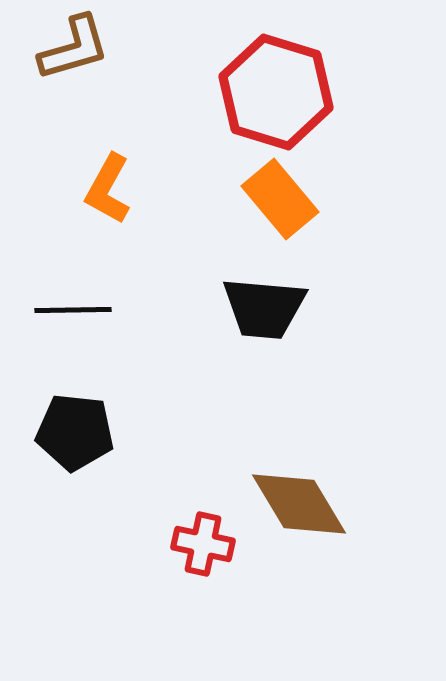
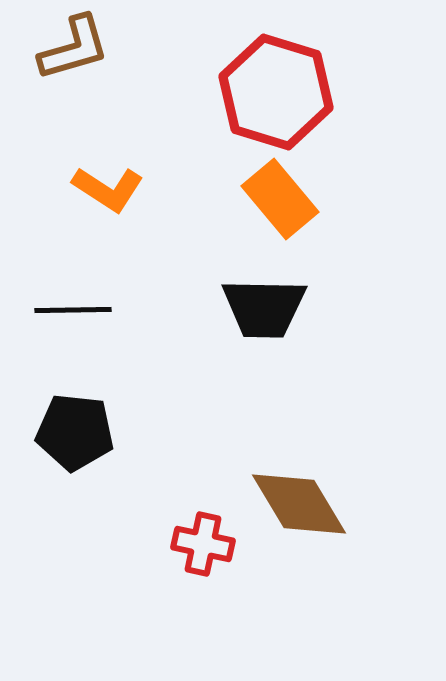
orange L-shape: rotated 86 degrees counterclockwise
black trapezoid: rotated 4 degrees counterclockwise
